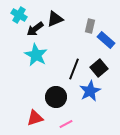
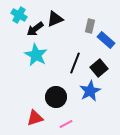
black line: moved 1 px right, 6 px up
